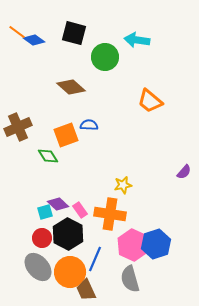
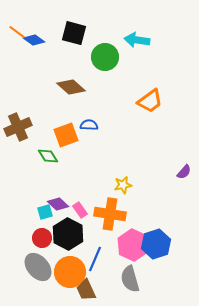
orange trapezoid: rotated 76 degrees counterclockwise
